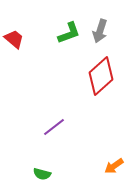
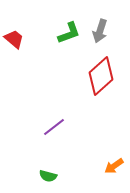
green semicircle: moved 6 px right, 2 px down
